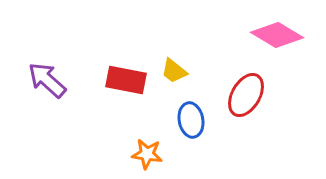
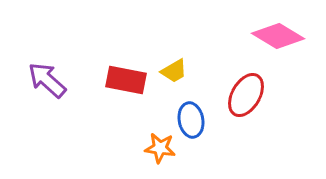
pink diamond: moved 1 px right, 1 px down
yellow trapezoid: rotated 68 degrees counterclockwise
orange star: moved 13 px right, 6 px up
